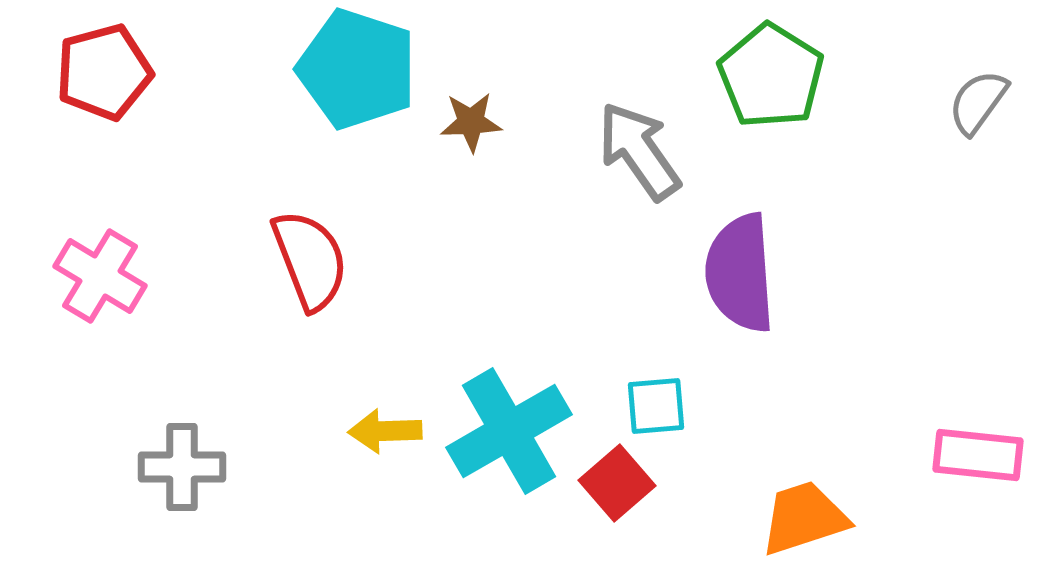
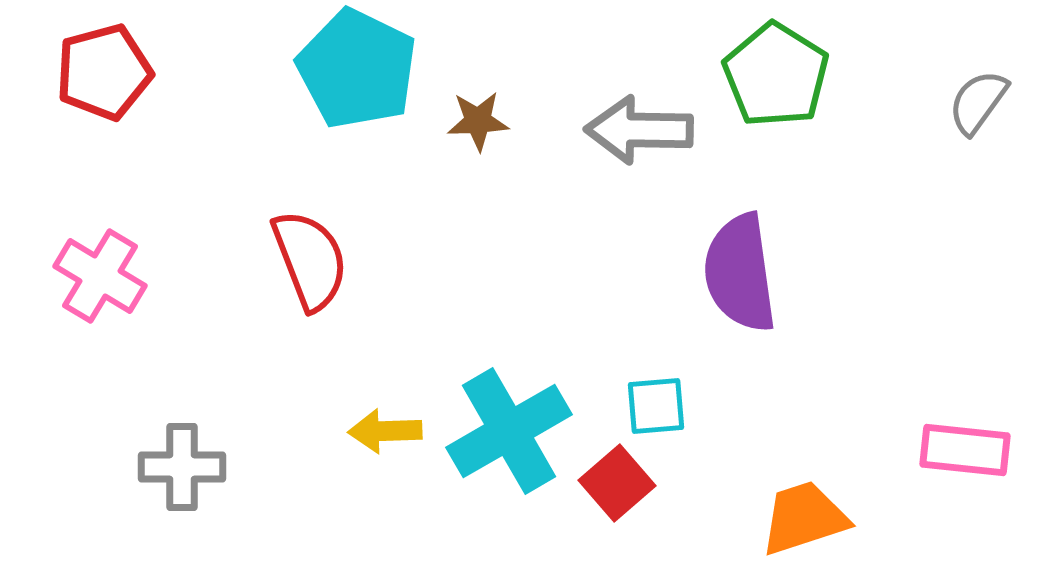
cyan pentagon: rotated 8 degrees clockwise
green pentagon: moved 5 px right, 1 px up
brown star: moved 7 px right, 1 px up
gray arrow: moved 21 px up; rotated 54 degrees counterclockwise
purple semicircle: rotated 4 degrees counterclockwise
pink rectangle: moved 13 px left, 5 px up
